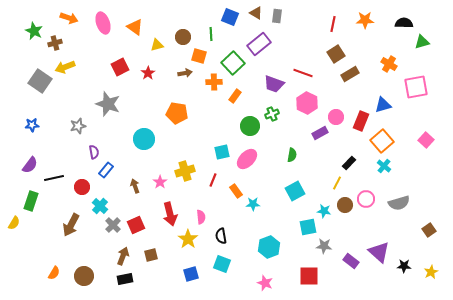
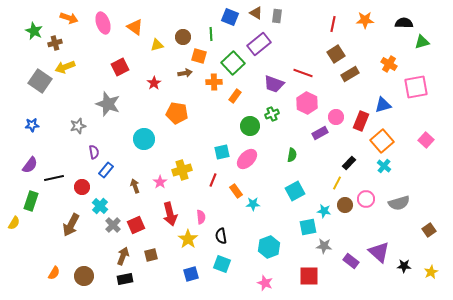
red star at (148, 73): moved 6 px right, 10 px down
yellow cross at (185, 171): moved 3 px left, 1 px up
